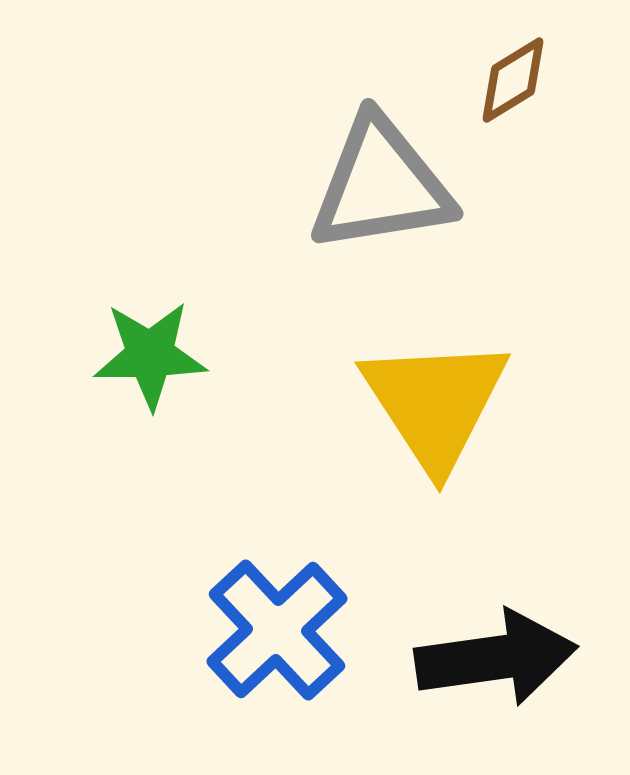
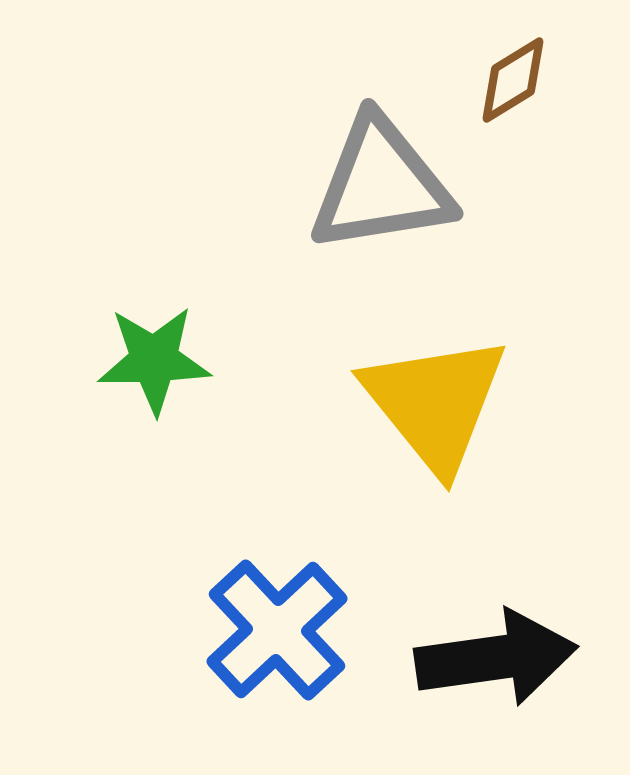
green star: moved 4 px right, 5 px down
yellow triangle: rotated 6 degrees counterclockwise
